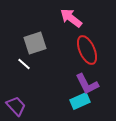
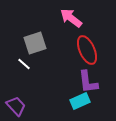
purple L-shape: moved 1 px right, 2 px up; rotated 20 degrees clockwise
